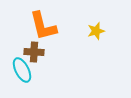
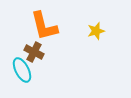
orange L-shape: moved 1 px right
brown cross: rotated 24 degrees clockwise
